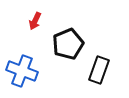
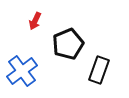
blue cross: rotated 32 degrees clockwise
